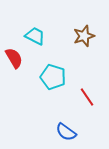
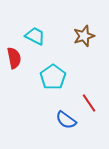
red semicircle: rotated 20 degrees clockwise
cyan pentagon: rotated 20 degrees clockwise
red line: moved 2 px right, 6 px down
blue semicircle: moved 12 px up
